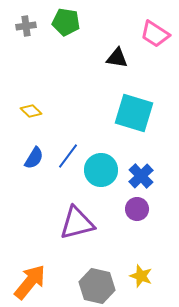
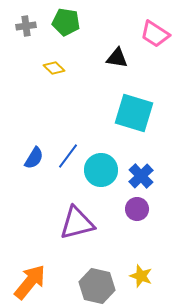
yellow diamond: moved 23 px right, 43 px up
